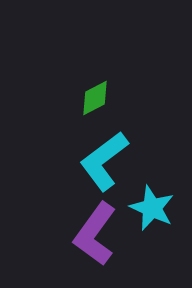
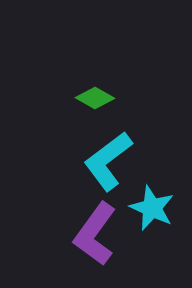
green diamond: rotated 57 degrees clockwise
cyan L-shape: moved 4 px right
